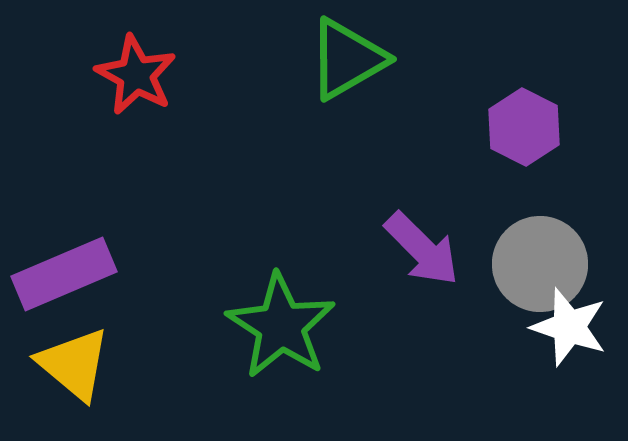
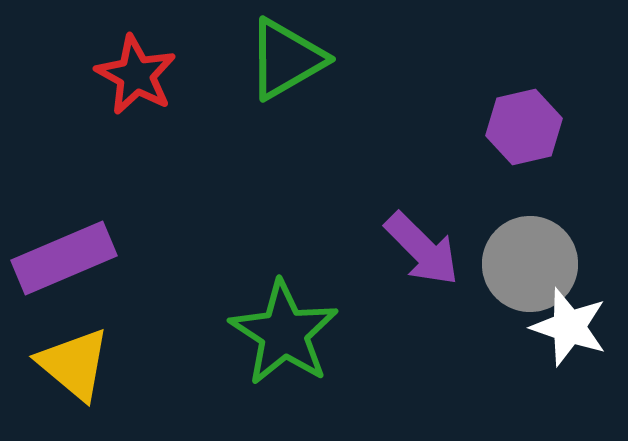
green triangle: moved 61 px left
purple hexagon: rotated 20 degrees clockwise
gray circle: moved 10 px left
purple rectangle: moved 16 px up
green star: moved 3 px right, 7 px down
